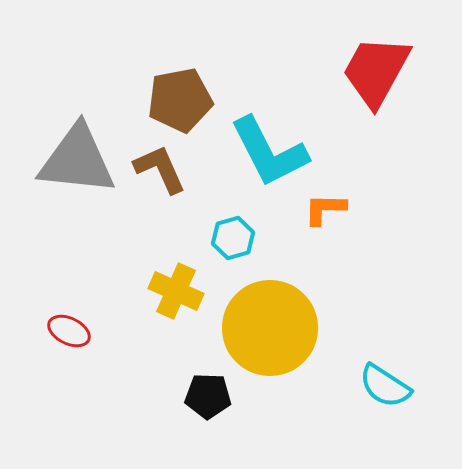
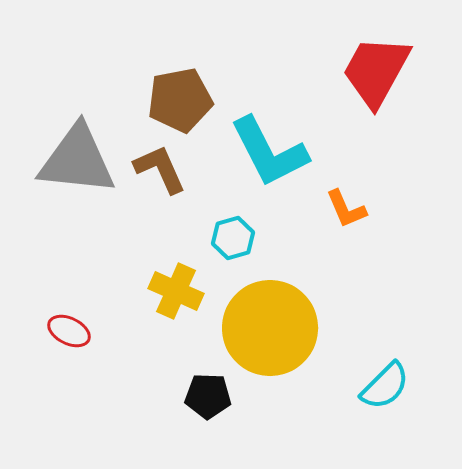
orange L-shape: moved 21 px right; rotated 114 degrees counterclockwise
cyan semicircle: rotated 78 degrees counterclockwise
